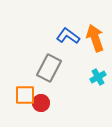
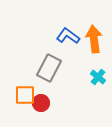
orange arrow: moved 1 px left, 1 px down; rotated 12 degrees clockwise
cyan cross: rotated 21 degrees counterclockwise
